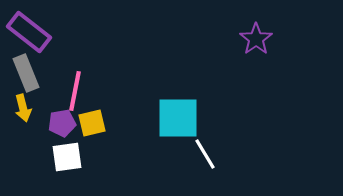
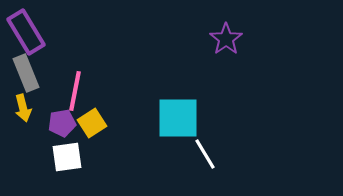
purple rectangle: moved 3 px left; rotated 21 degrees clockwise
purple star: moved 30 px left
yellow square: rotated 20 degrees counterclockwise
